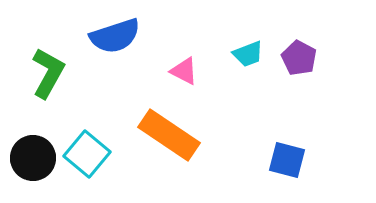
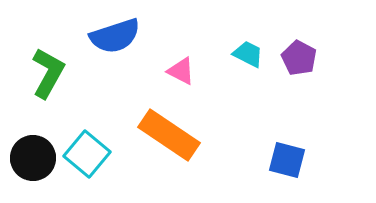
cyan trapezoid: rotated 132 degrees counterclockwise
pink triangle: moved 3 px left
